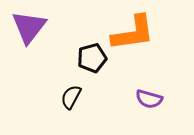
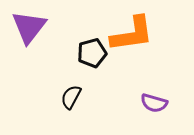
orange L-shape: moved 1 px left, 1 px down
black pentagon: moved 5 px up
purple semicircle: moved 5 px right, 4 px down
